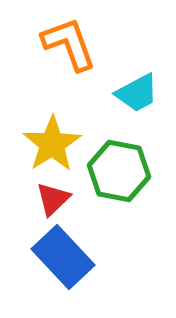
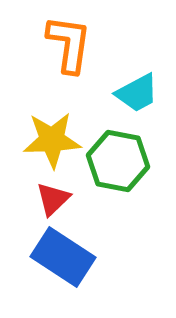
orange L-shape: rotated 28 degrees clockwise
yellow star: moved 4 px up; rotated 30 degrees clockwise
green hexagon: moved 1 px left, 10 px up
blue rectangle: rotated 14 degrees counterclockwise
